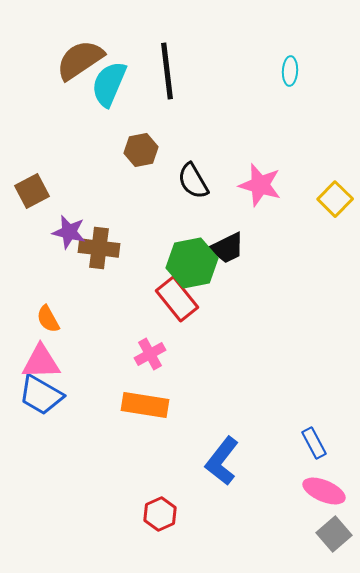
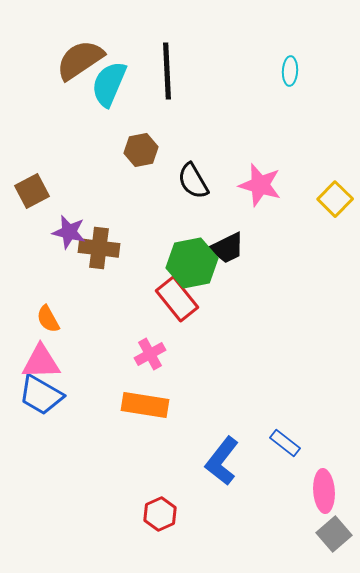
black line: rotated 4 degrees clockwise
blue rectangle: moved 29 px left; rotated 24 degrees counterclockwise
pink ellipse: rotated 63 degrees clockwise
